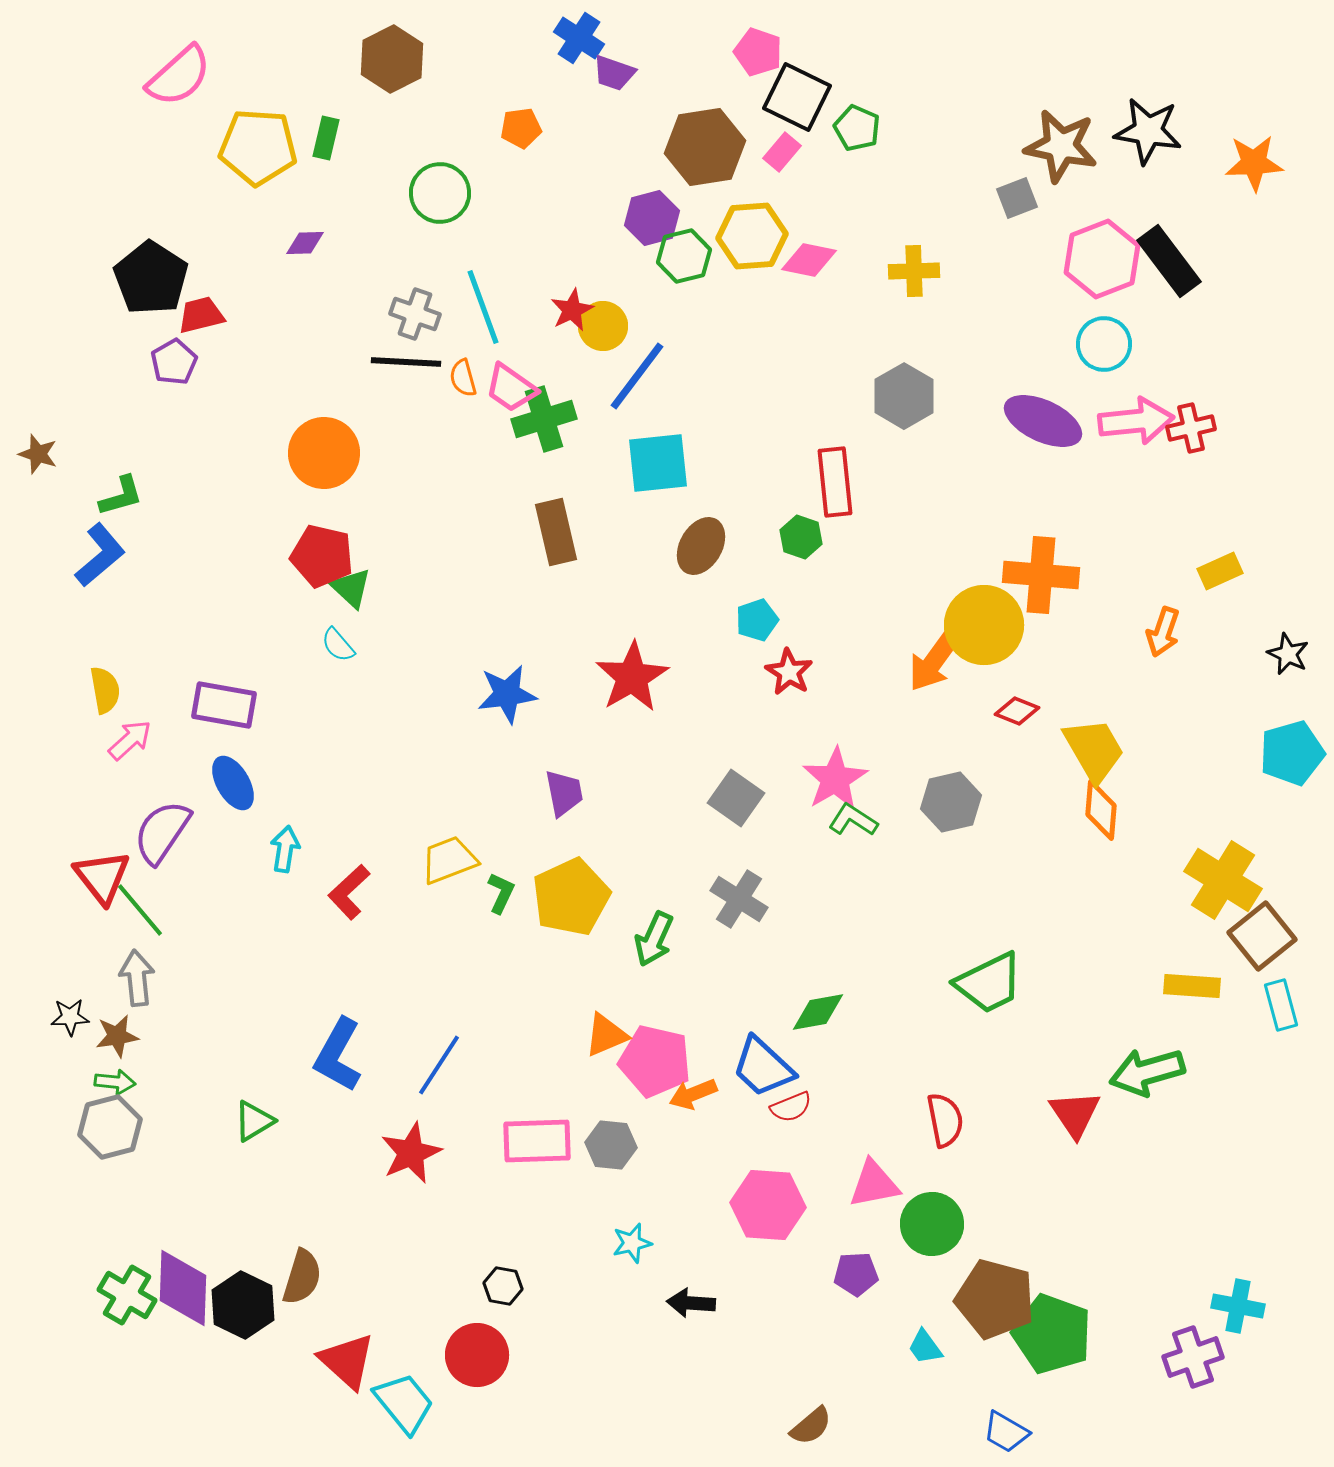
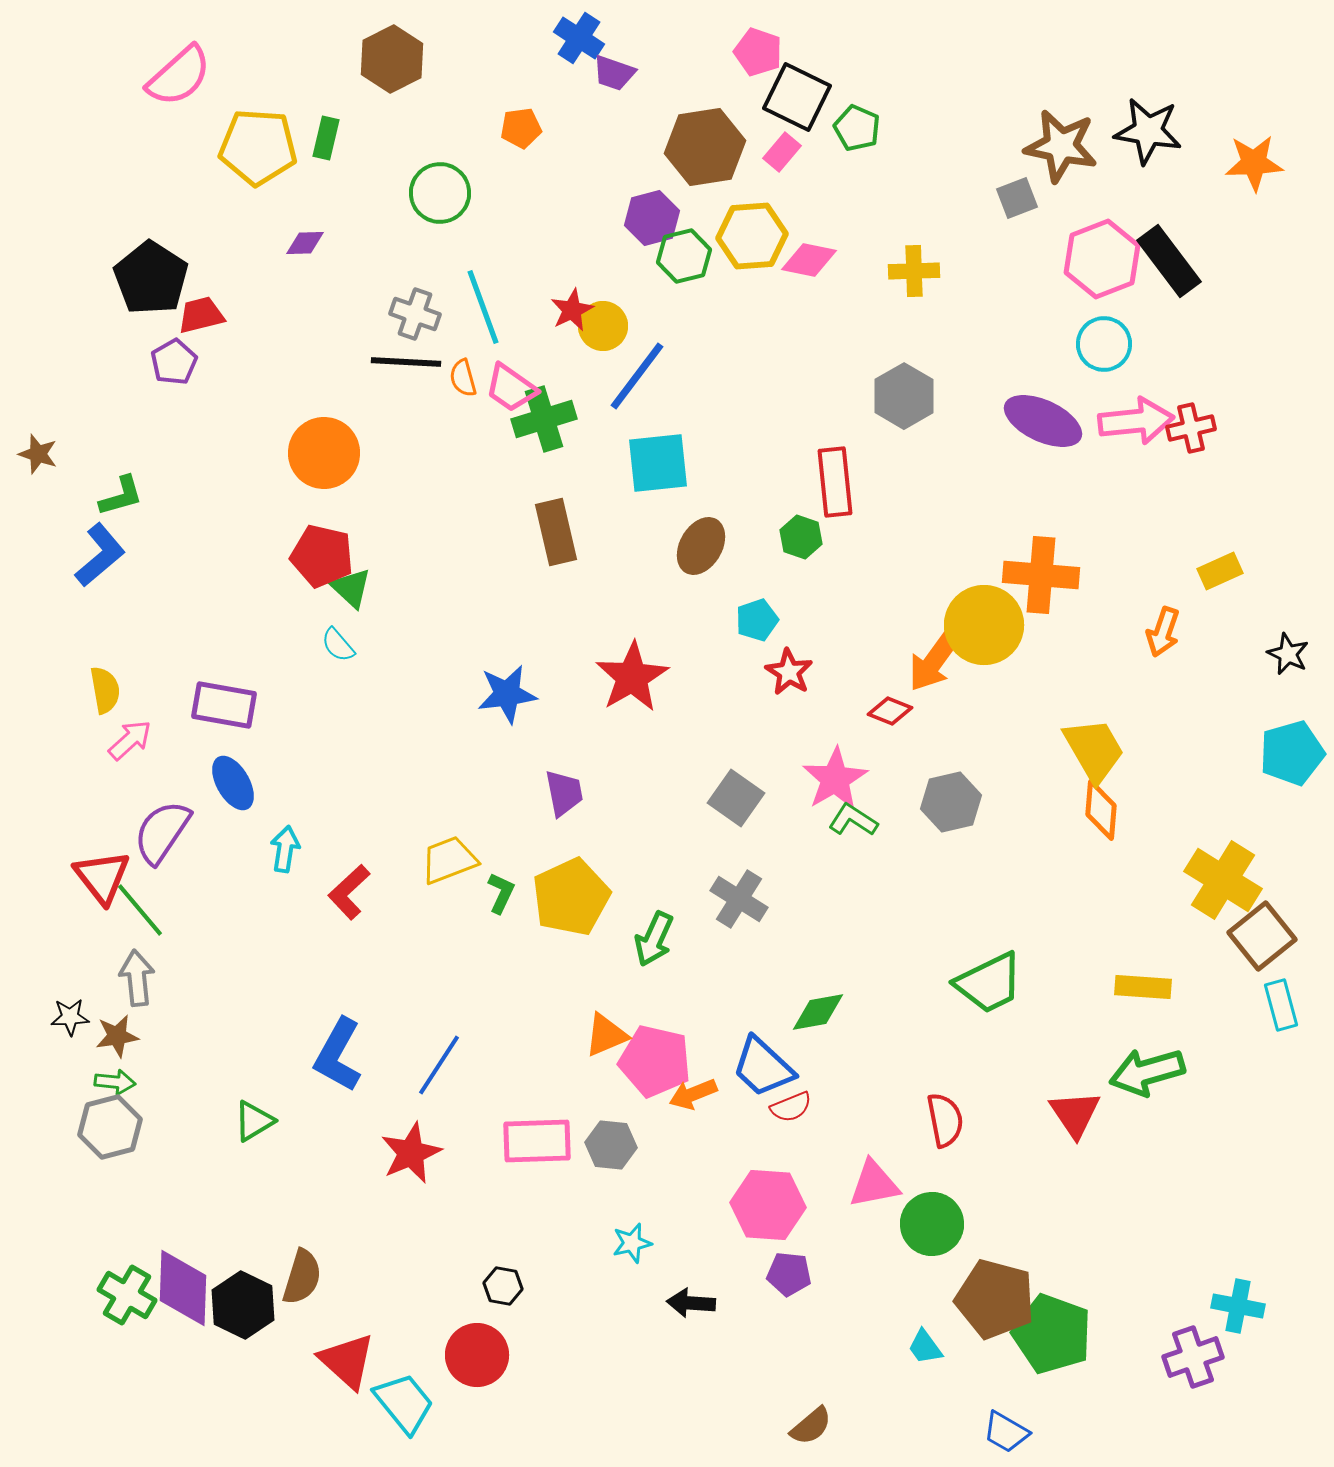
red diamond at (1017, 711): moved 127 px left
yellow rectangle at (1192, 986): moved 49 px left, 1 px down
purple pentagon at (856, 1274): moved 67 px left; rotated 9 degrees clockwise
